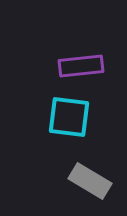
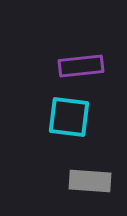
gray rectangle: rotated 27 degrees counterclockwise
